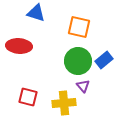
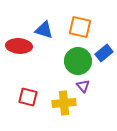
blue triangle: moved 8 px right, 17 px down
orange square: moved 1 px right
blue rectangle: moved 7 px up
